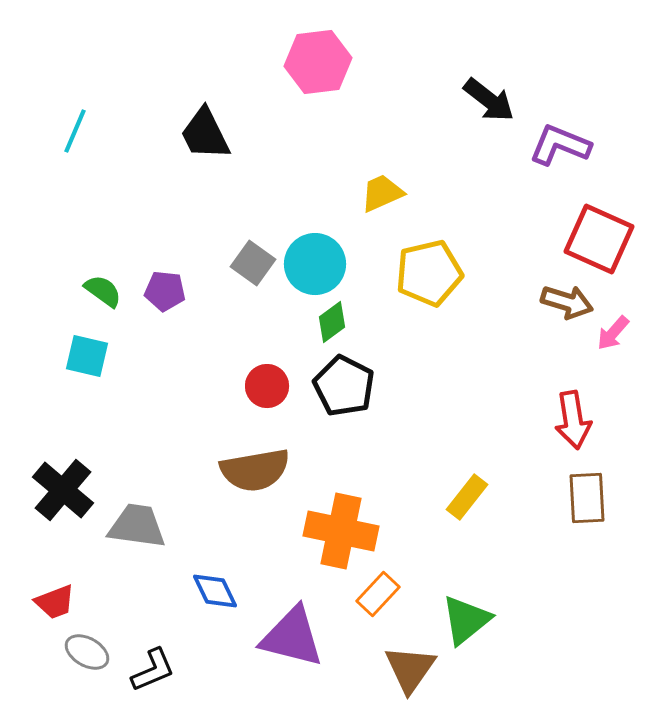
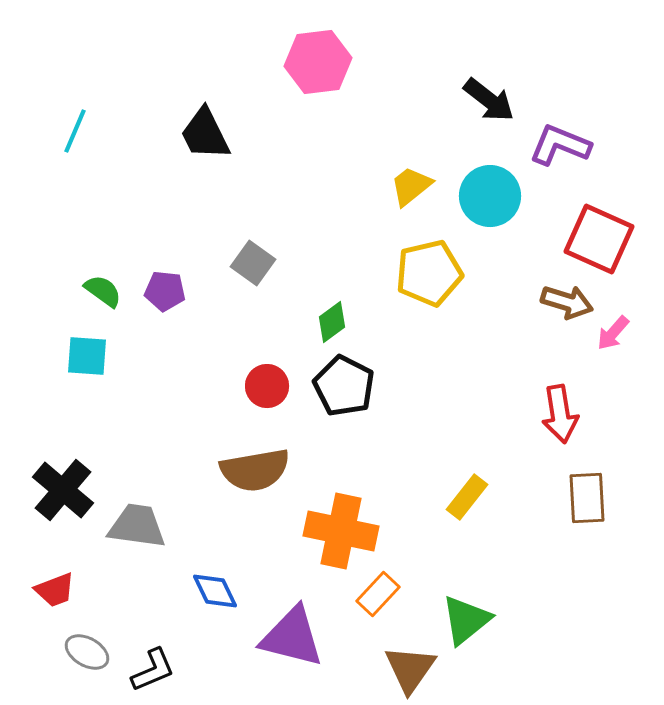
yellow trapezoid: moved 29 px right, 7 px up; rotated 15 degrees counterclockwise
cyan circle: moved 175 px right, 68 px up
cyan square: rotated 9 degrees counterclockwise
red arrow: moved 13 px left, 6 px up
red trapezoid: moved 12 px up
